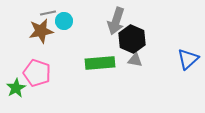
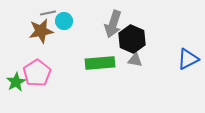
gray arrow: moved 3 px left, 3 px down
blue triangle: rotated 15 degrees clockwise
pink pentagon: rotated 20 degrees clockwise
green star: moved 6 px up
